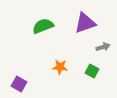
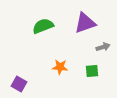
green square: rotated 32 degrees counterclockwise
